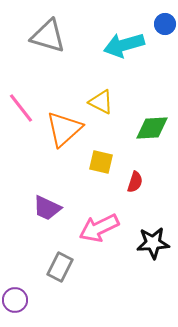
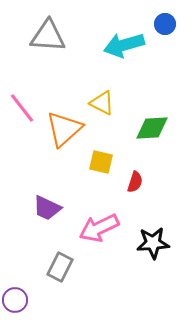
gray triangle: rotated 12 degrees counterclockwise
yellow triangle: moved 1 px right, 1 px down
pink line: moved 1 px right
